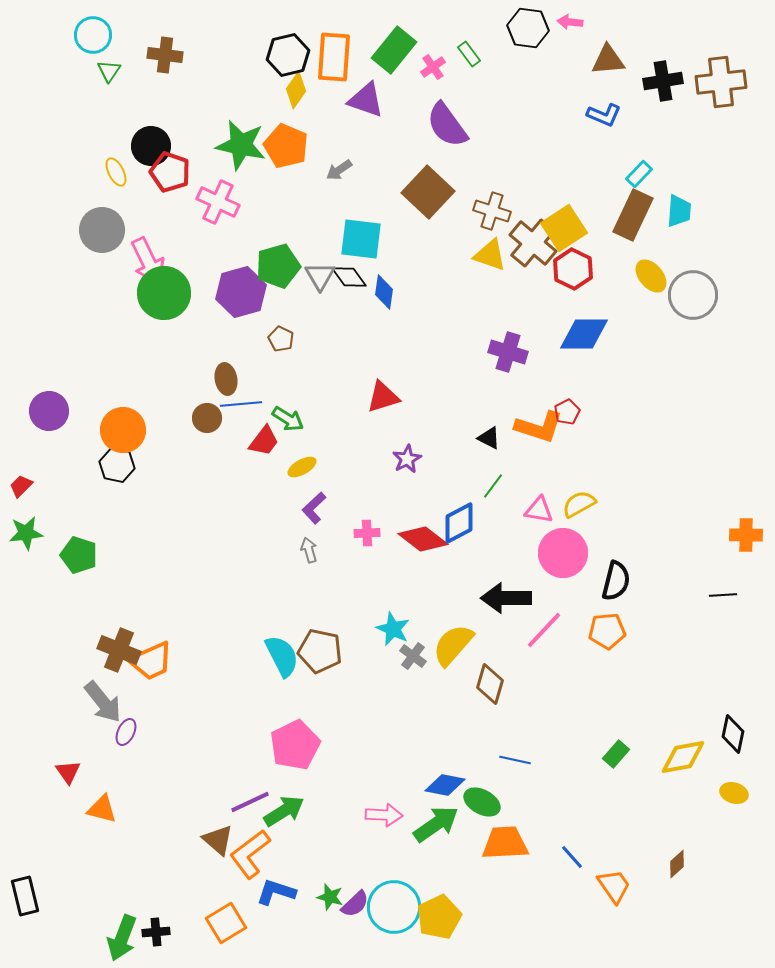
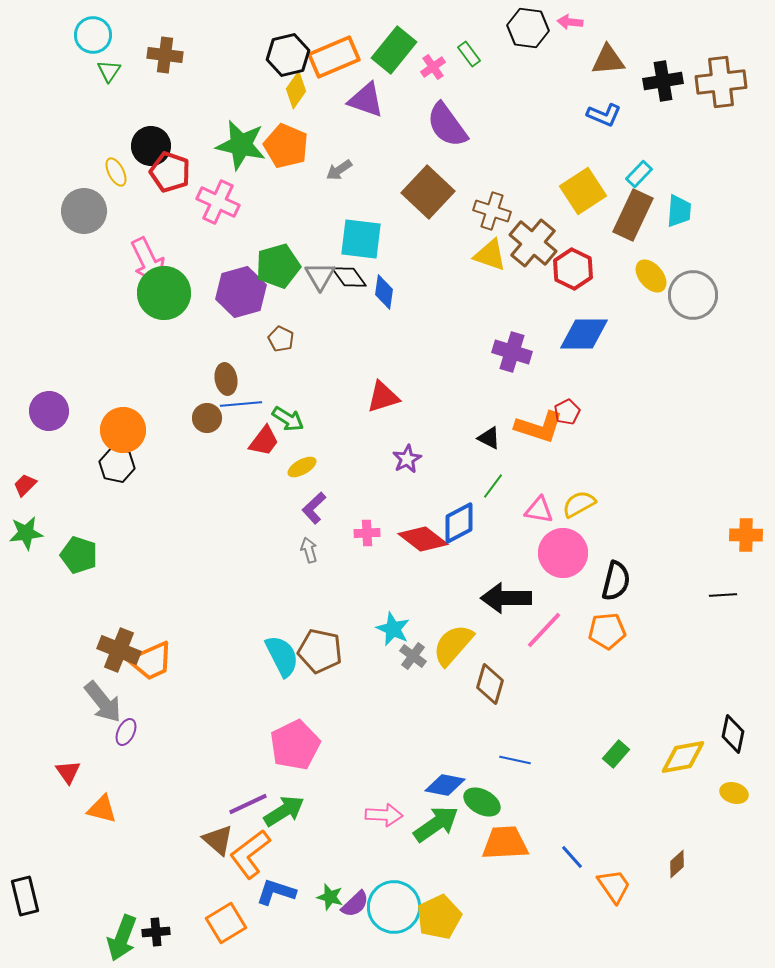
orange rectangle at (334, 57): rotated 63 degrees clockwise
yellow square at (564, 228): moved 19 px right, 37 px up
gray circle at (102, 230): moved 18 px left, 19 px up
purple cross at (508, 352): moved 4 px right
red trapezoid at (21, 486): moved 4 px right, 1 px up
purple line at (250, 802): moved 2 px left, 2 px down
